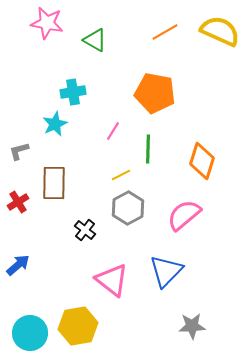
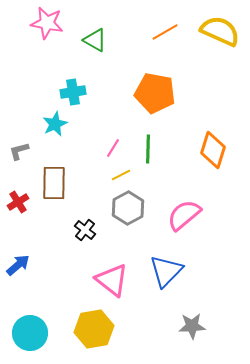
pink line: moved 17 px down
orange diamond: moved 11 px right, 11 px up
yellow hexagon: moved 16 px right, 3 px down
